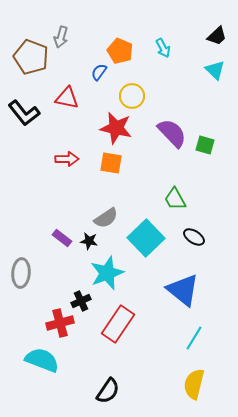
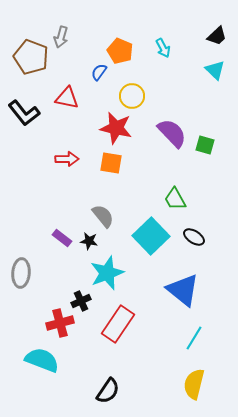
gray semicircle: moved 3 px left, 2 px up; rotated 95 degrees counterclockwise
cyan square: moved 5 px right, 2 px up
